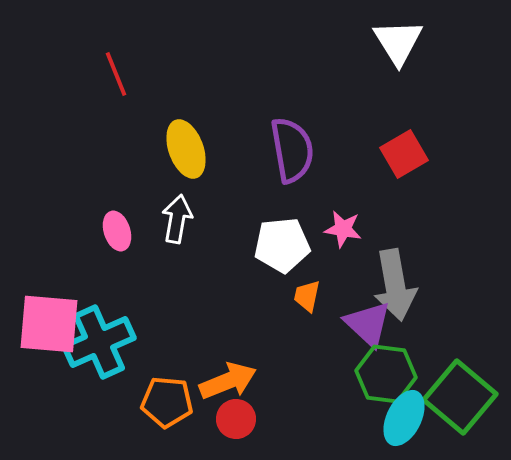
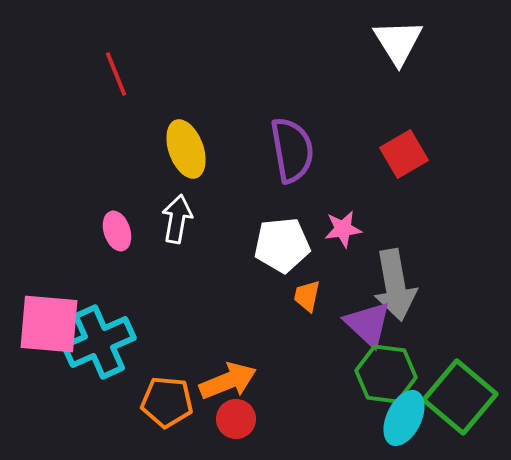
pink star: rotated 18 degrees counterclockwise
